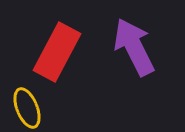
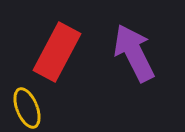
purple arrow: moved 6 px down
